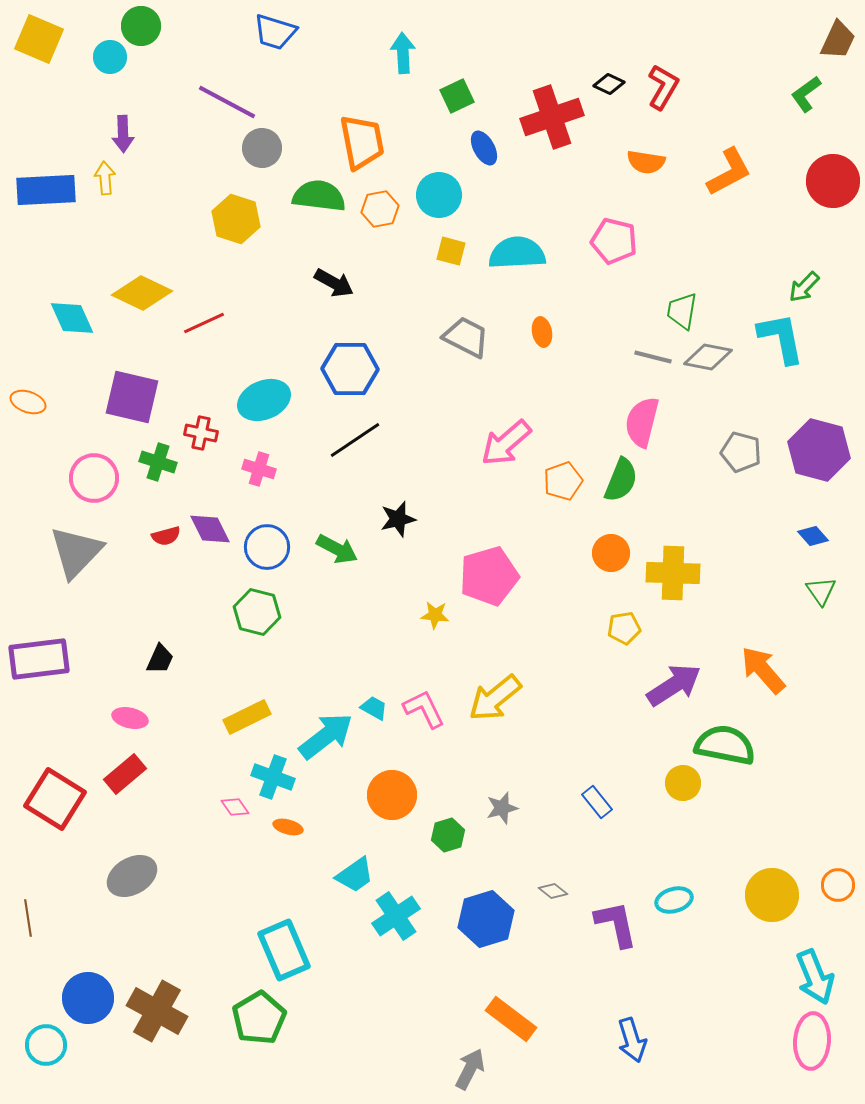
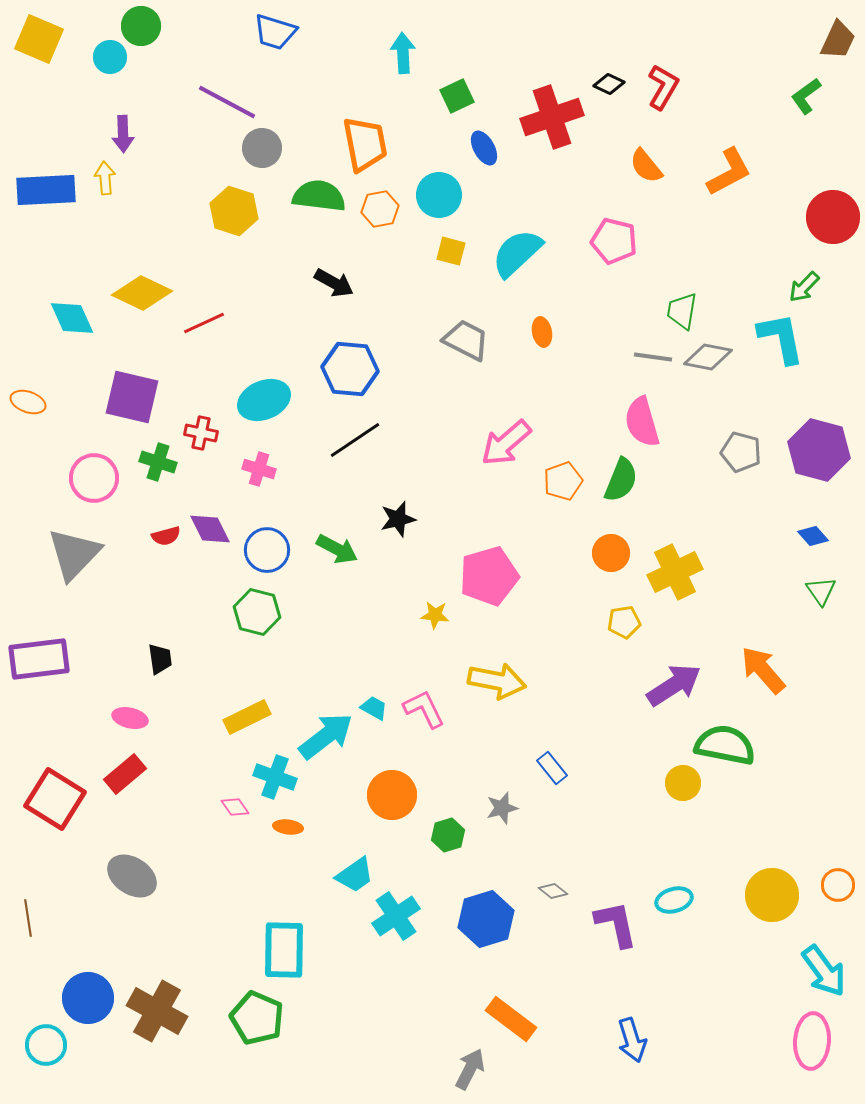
green L-shape at (806, 94): moved 2 px down
orange trapezoid at (362, 142): moved 3 px right, 2 px down
orange semicircle at (646, 162): moved 4 px down; rotated 42 degrees clockwise
red circle at (833, 181): moved 36 px down
yellow hexagon at (236, 219): moved 2 px left, 8 px up
cyan semicircle at (517, 253): rotated 40 degrees counterclockwise
gray trapezoid at (466, 337): moved 3 px down
gray line at (653, 357): rotated 6 degrees counterclockwise
blue hexagon at (350, 369): rotated 4 degrees clockwise
pink semicircle at (642, 422): rotated 30 degrees counterclockwise
blue circle at (267, 547): moved 3 px down
gray triangle at (76, 552): moved 2 px left, 2 px down
yellow cross at (673, 573): moved 2 px right, 1 px up; rotated 28 degrees counterclockwise
yellow pentagon at (624, 628): moved 6 px up
black trapezoid at (160, 659): rotated 32 degrees counterclockwise
yellow arrow at (495, 698): moved 2 px right, 17 px up; rotated 130 degrees counterclockwise
cyan cross at (273, 777): moved 2 px right
blue rectangle at (597, 802): moved 45 px left, 34 px up
orange ellipse at (288, 827): rotated 8 degrees counterclockwise
gray ellipse at (132, 876): rotated 63 degrees clockwise
cyan rectangle at (284, 950): rotated 24 degrees clockwise
cyan arrow at (815, 977): moved 9 px right, 6 px up; rotated 14 degrees counterclockwise
green pentagon at (259, 1018): moved 2 px left; rotated 18 degrees counterclockwise
